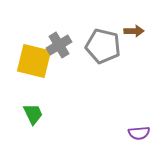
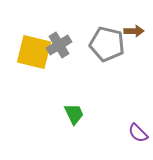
gray pentagon: moved 4 px right, 2 px up
yellow square: moved 9 px up
green trapezoid: moved 41 px right
purple semicircle: moved 1 px left; rotated 50 degrees clockwise
